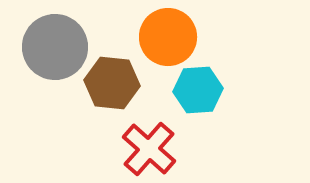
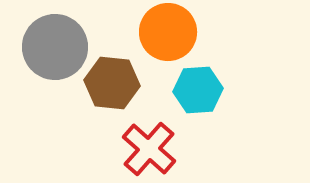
orange circle: moved 5 px up
